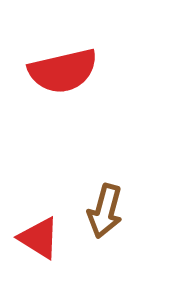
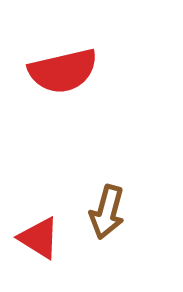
brown arrow: moved 2 px right, 1 px down
